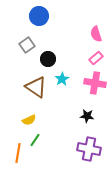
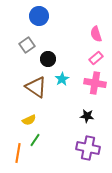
purple cross: moved 1 px left, 1 px up
